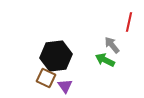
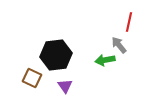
gray arrow: moved 7 px right
black hexagon: moved 1 px up
green arrow: rotated 36 degrees counterclockwise
brown square: moved 14 px left
